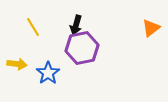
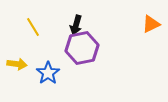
orange triangle: moved 4 px up; rotated 12 degrees clockwise
